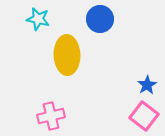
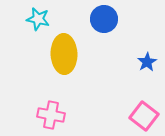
blue circle: moved 4 px right
yellow ellipse: moved 3 px left, 1 px up
blue star: moved 23 px up
pink cross: moved 1 px up; rotated 24 degrees clockwise
